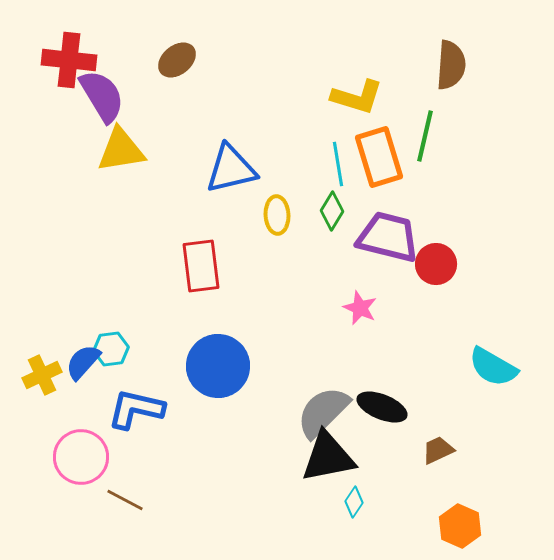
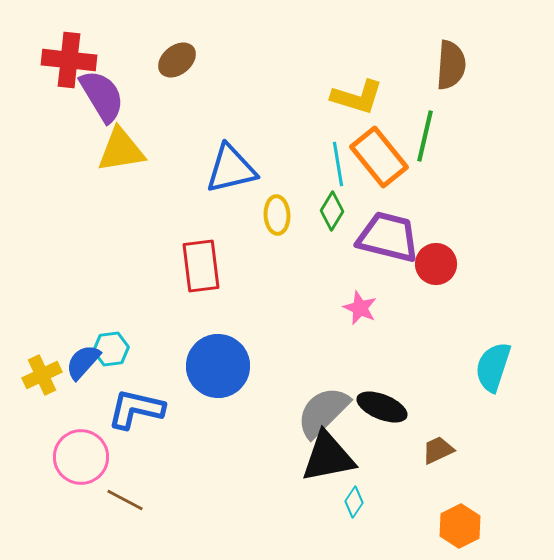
orange rectangle: rotated 22 degrees counterclockwise
cyan semicircle: rotated 78 degrees clockwise
orange hexagon: rotated 9 degrees clockwise
